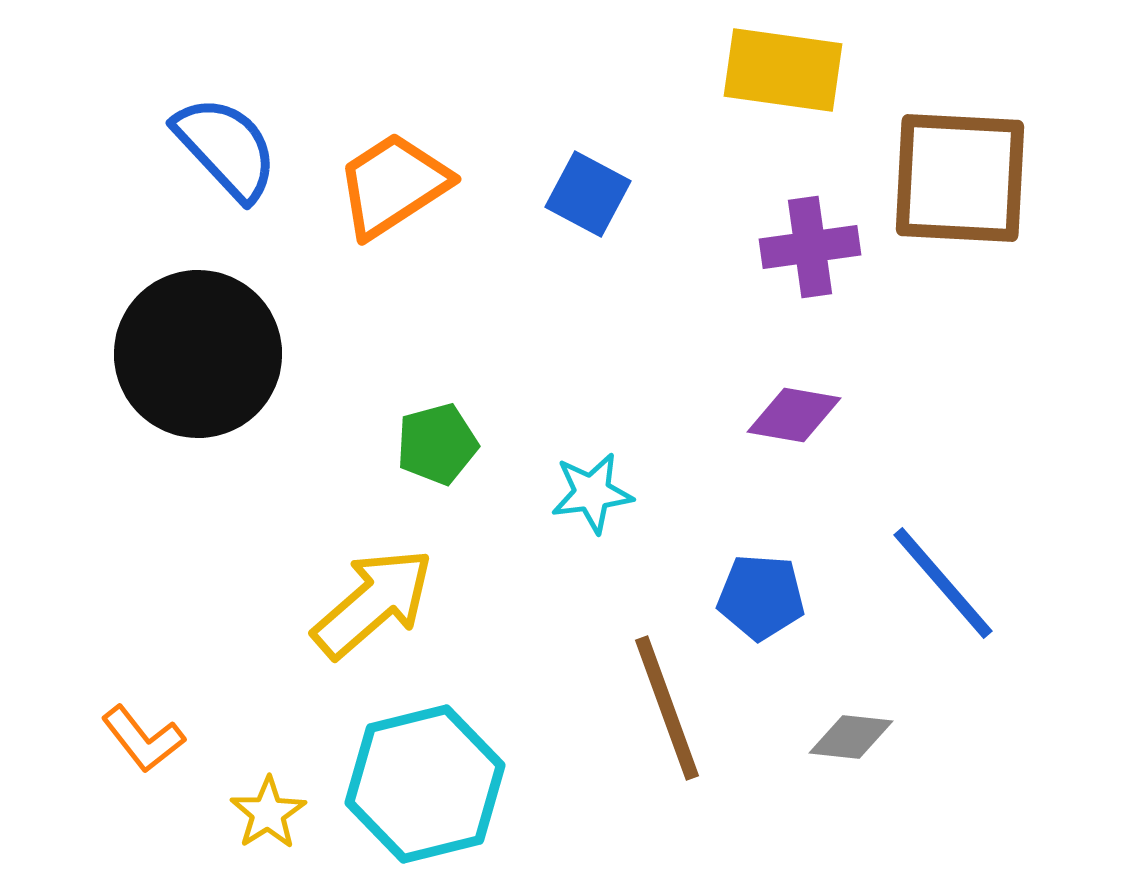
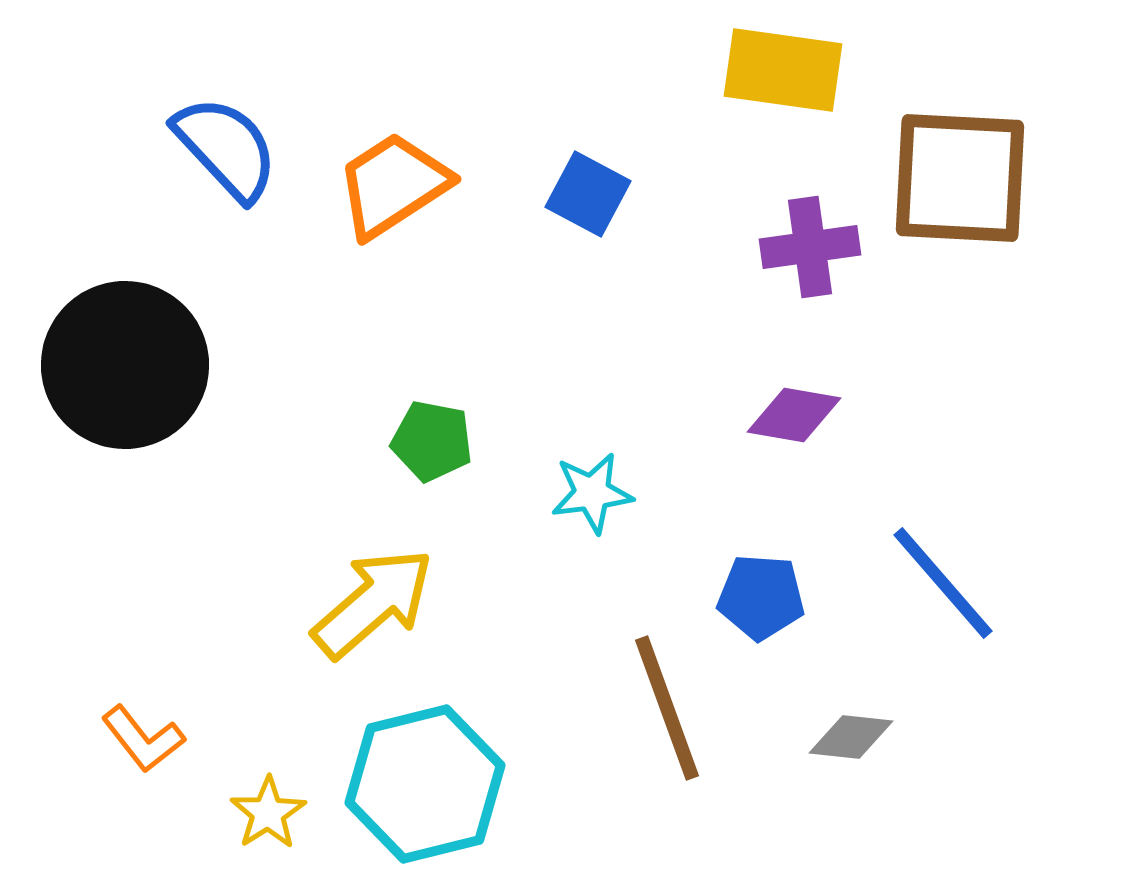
black circle: moved 73 px left, 11 px down
green pentagon: moved 5 px left, 3 px up; rotated 26 degrees clockwise
